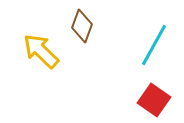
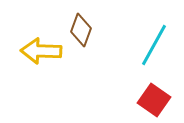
brown diamond: moved 1 px left, 4 px down
yellow arrow: rotated 42 degrees counterclockwise
